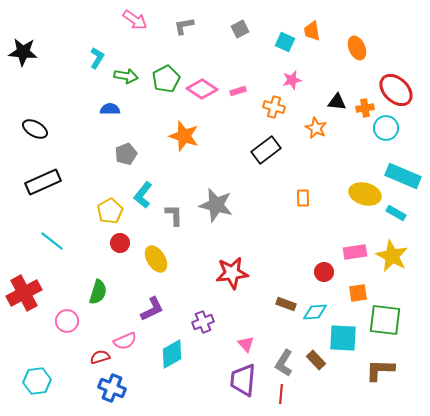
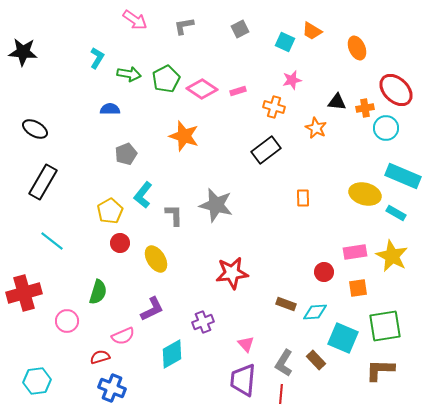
orange trapezoid at (312, 31): rotated 50 degrees counterclockwise
green arrow at (126, 76): moved 3 px right, 2 px up
black rectangle at (43, 182): rotated 36 degrees counterclockwise
red cross at (24, 293): rotated 12 degrees clockwise
orange square at (358, 293): moved 5 px up
green square at (385, 320): moved 6 px down; rotated 16 degrees counterclockwise
cyan square at (343, 338): rotated 20 degrees clockwise
pink semicircle at (125, 341): moved 2 px left, 5 px up
